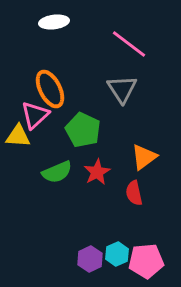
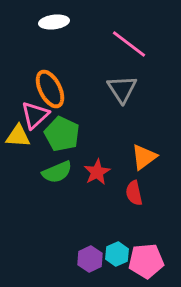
green pentagon: moved 21 px left, 4 px down
